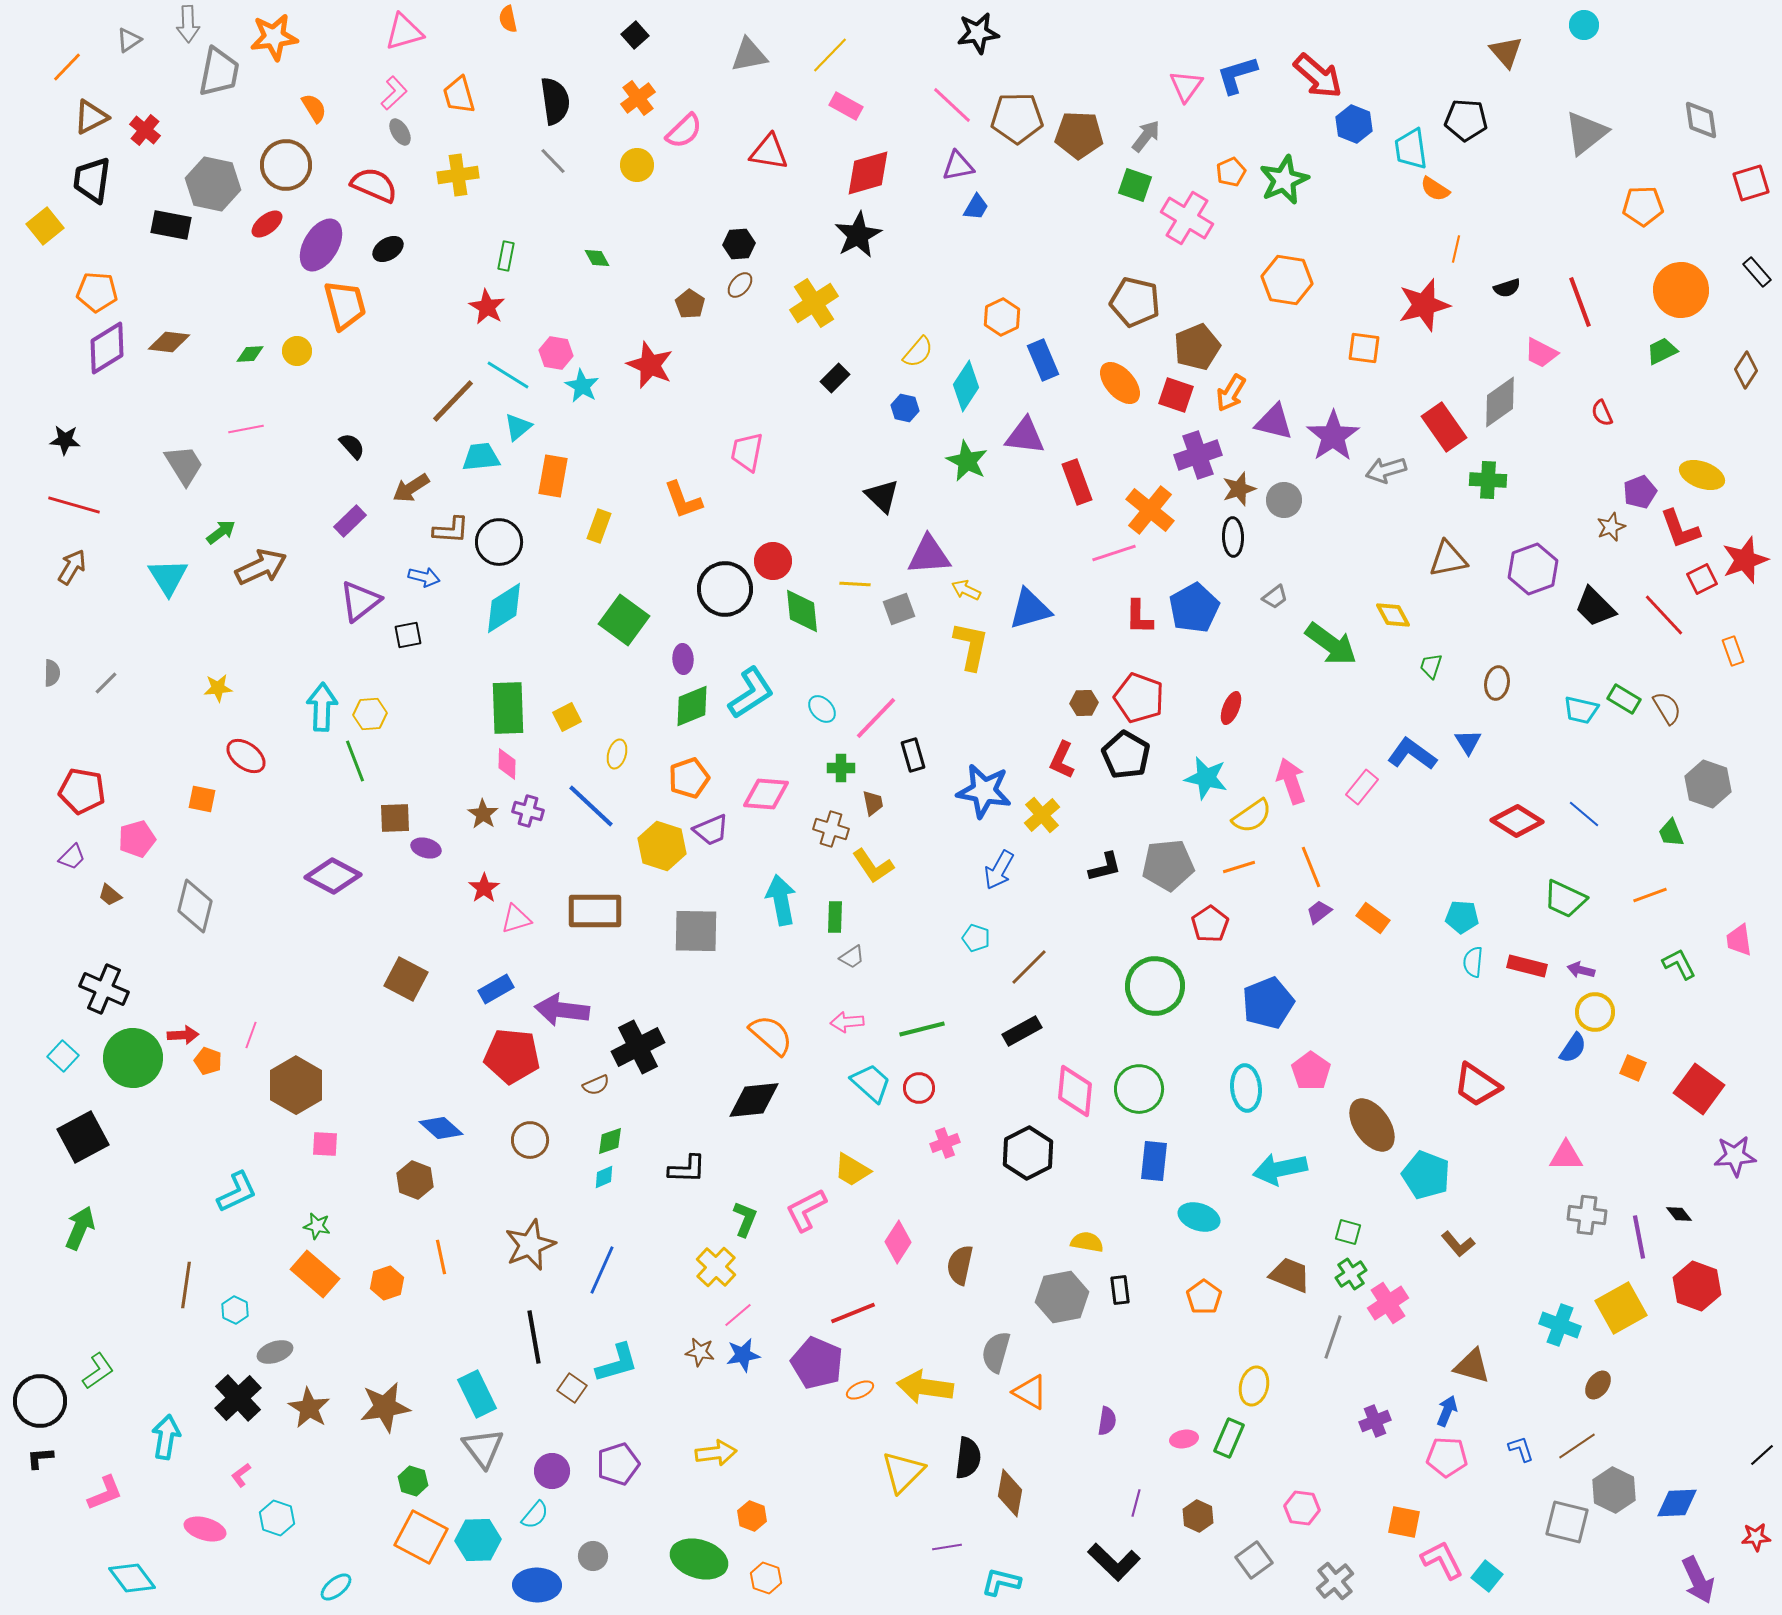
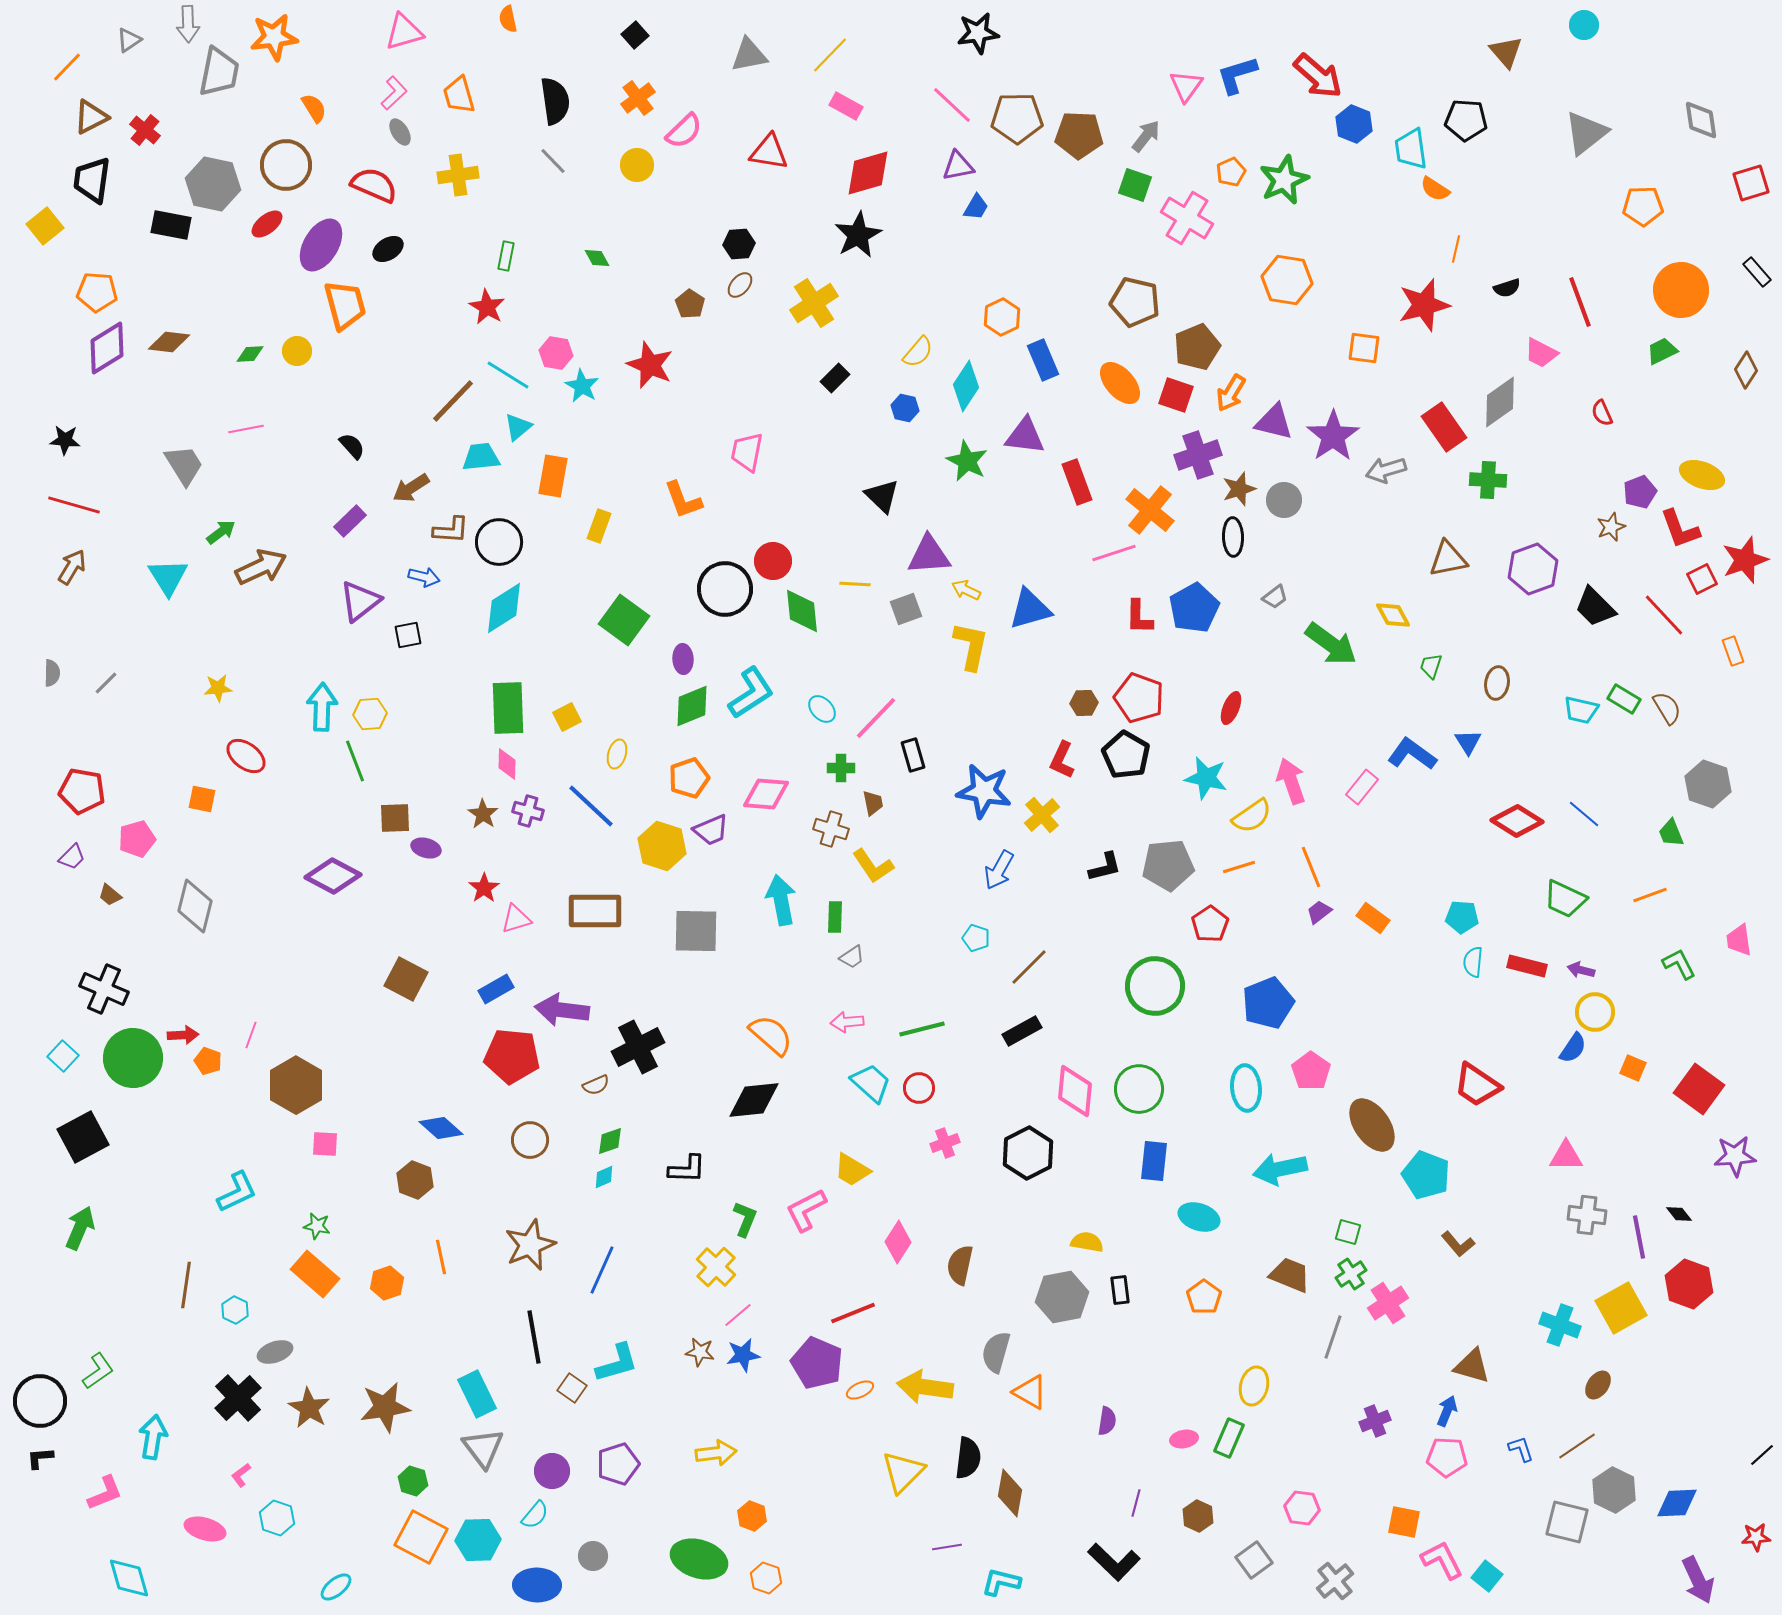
gray square at (899, 609): moved 7 px right
red hexagon at (1697, 1286): moved 8 px left, 2 px up
cyan arrow at (166, 1437): moved 13 px left
cyan diamond at (132, 1578): moved 3 px left; rotated 21 degrees clockwise
